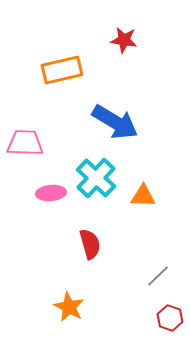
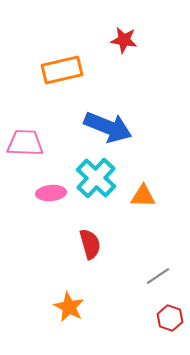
blue arrow: moved 7 px left, 5 px down; rotated 9 degrees counterclockwise
gray line: rotated 10 degrees clockwise
